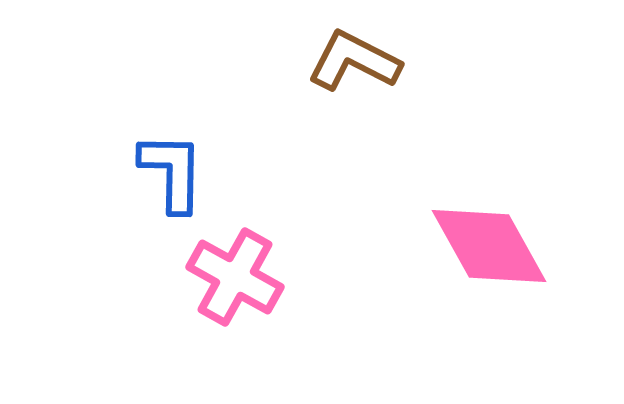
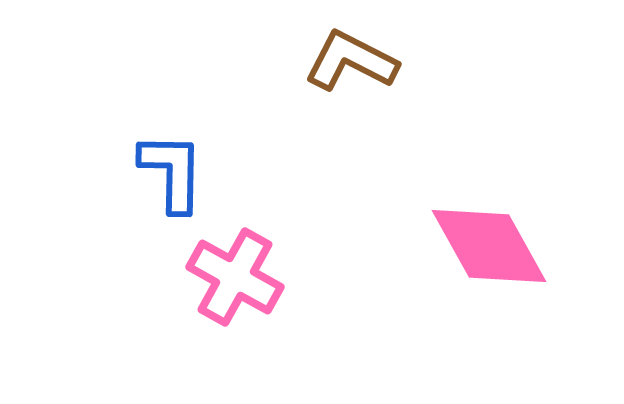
brown L-shape: moved 3 px left
